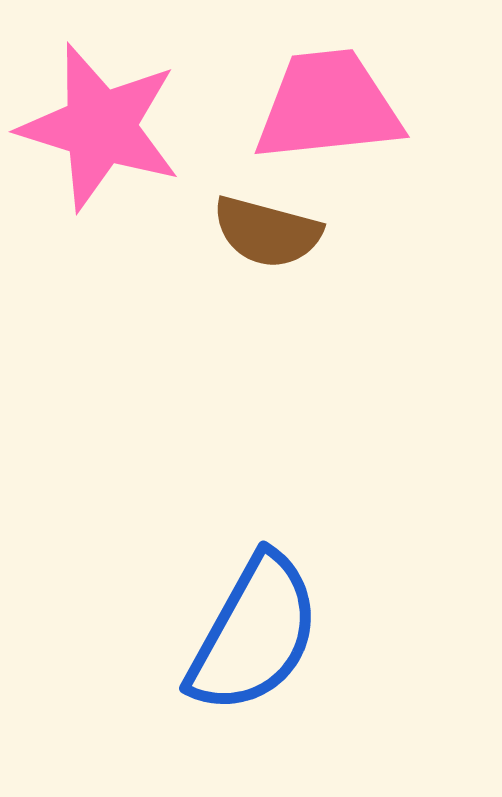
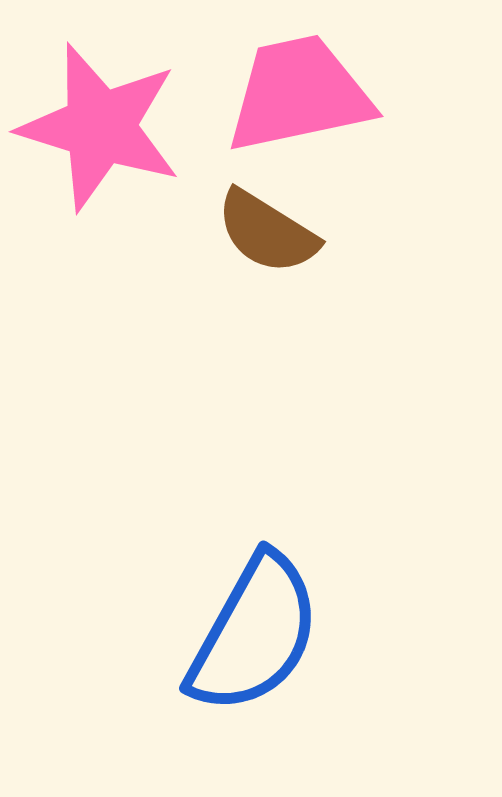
pink trapezoid: moved 29 px left, 12 px up; rotated 6 degrees counterclockwise
brown semicircle: rotated 17 degrees clockwise
